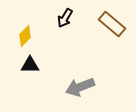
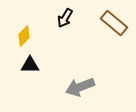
brown rectangle: moved 2 px right, 1 px up
yellow diamond: moved 1 px left
